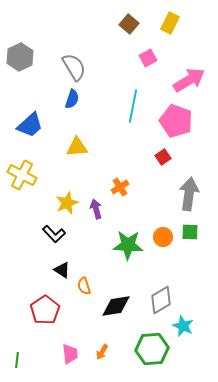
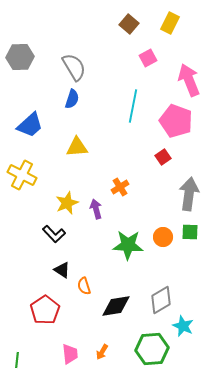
gray hexagon: rotated 24 degrees clockwise
pink arrow: rotated 80 degrees counterclockwise
